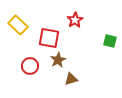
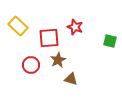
red star: moved 7 px down; rotated 21 degrees counterclockwise
yellow rectangle: moved 1 px down
red square: rotated 15 degrees counterclockwise
red circle: moved 1 px right, 1 px up
brown triangle: rotated 32 degrees clockwise
